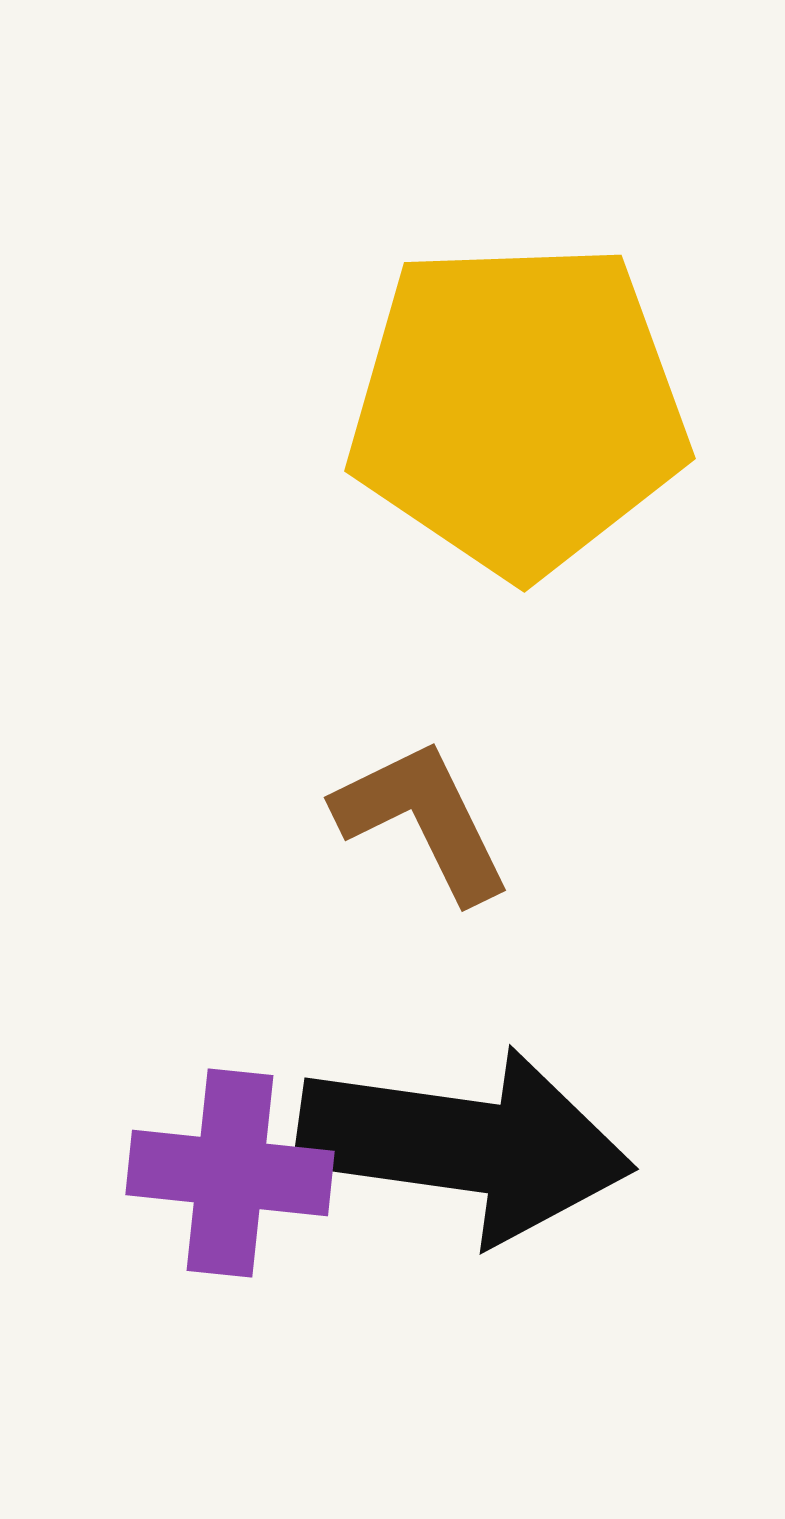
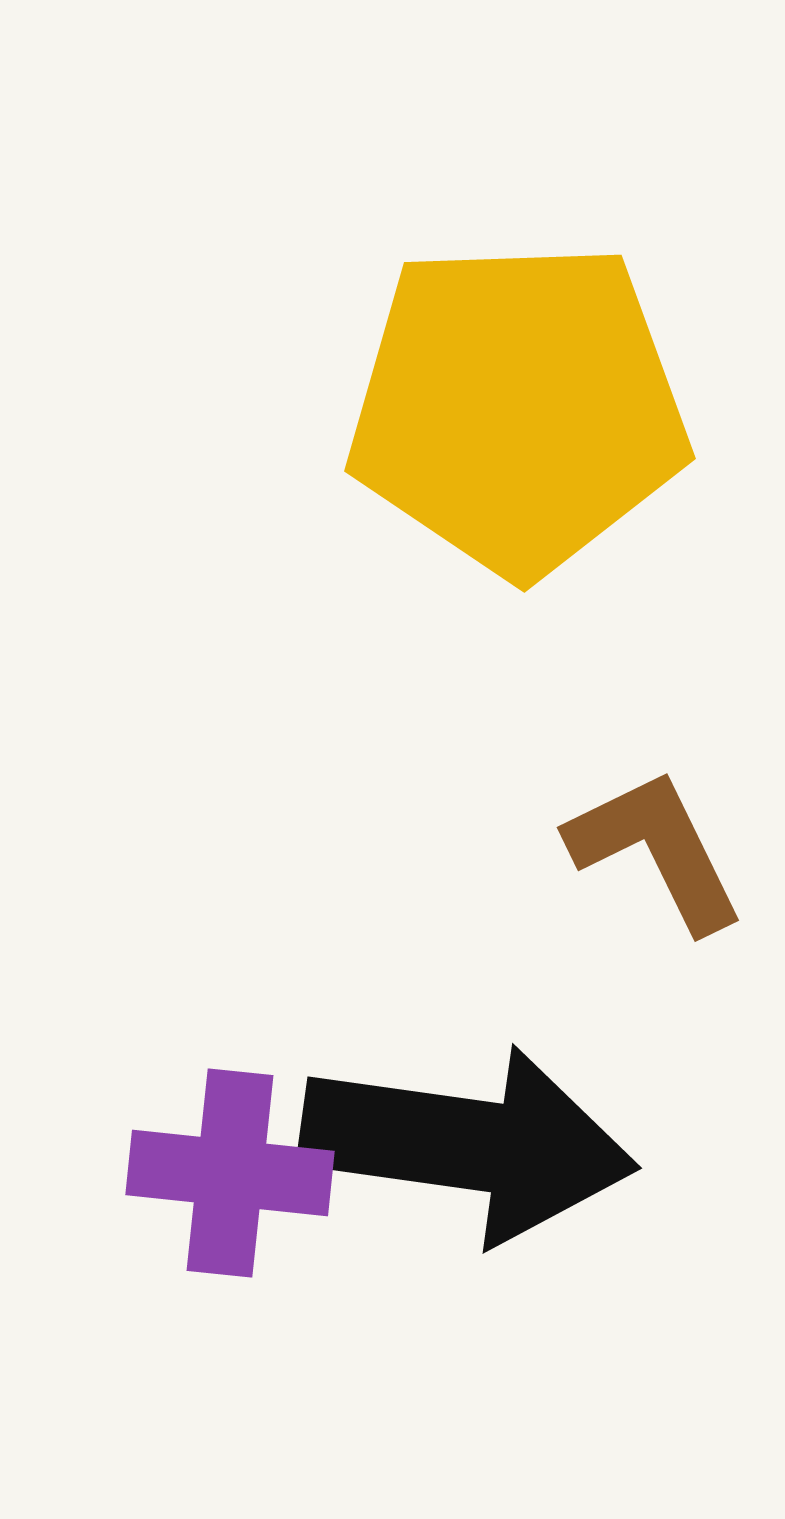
brown L-shape: moved 233 px right, 30 px down
black arrow: moved 3 px right, 1 px up
